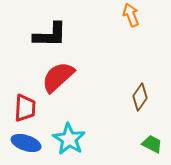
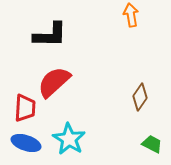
orange arrow: rotated 10 degrees clockwise
red semicircle: moved 4 px left, 5 px down
